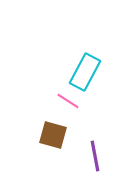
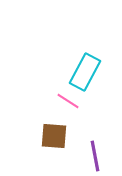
brown square: moved 1 px right, 1 px down; rotated 12 degrees counterclockwise
